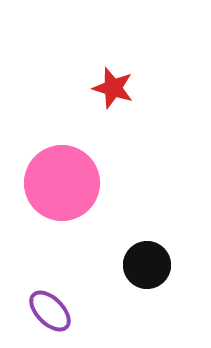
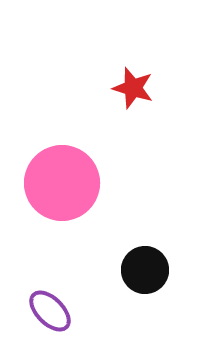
red star: moved 20 px right
black circle: moved 2 px left, 5 px down
